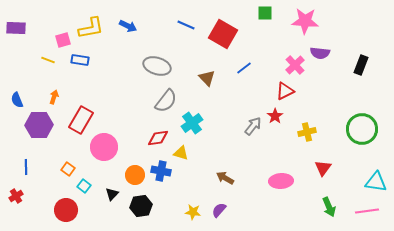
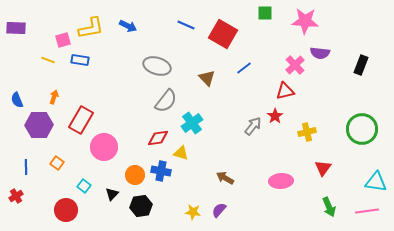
red triangle at (285, 91): rotated 12 degrees clockwise
orange square at (68, 169): moved 11 px left, 6 px up
